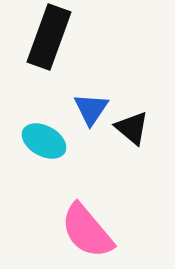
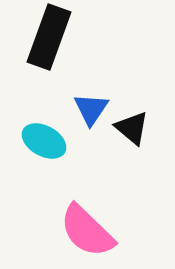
pink semicircle: rotated 6 degrees counterclockwise
